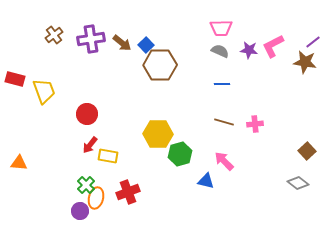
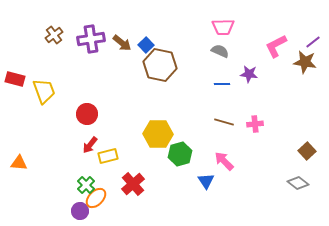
pink trapezoid: moved 2 px right, 1 px up
pink L-shape: moved 3 px right
purple star: moved 24 px down
brown hexagon: rotated 12 degrees clockwise
yellow rectangle: rotated 24 degrees counterclockwise
blue triangle: rotated 42 degrees clockwise
red cross: moved 5 px right, 8 px up; rotated 20 degrees counterclockwise
orange ellipse: rotated 30 degrees clockwise
